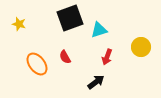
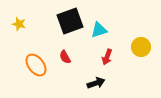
black square: moved 3 px down
orange ellipse: moved 1 px left, 1 px down
black arrow: moved 1 px down; rotated 18 degrees clockwise
